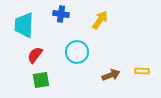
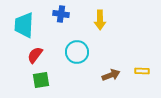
yellow arrow: rotated 144 degrees clockwise
